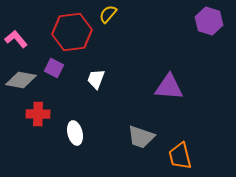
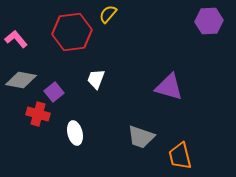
purple hexagon: rotated 20 degrees counterclockwise
purple square: moved 24 px down; rotated 24 degrees clockwise
purple triangle: rotated 12 degrees clockwise
red cross: rotated 15 degrees clockwise
